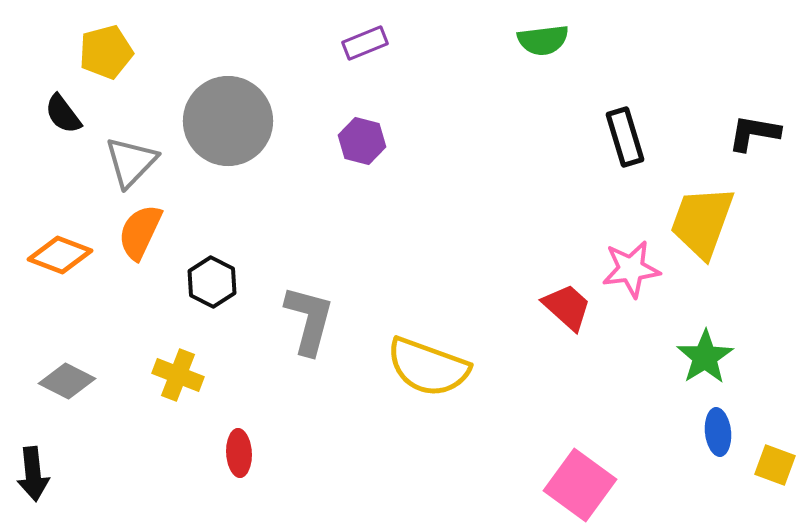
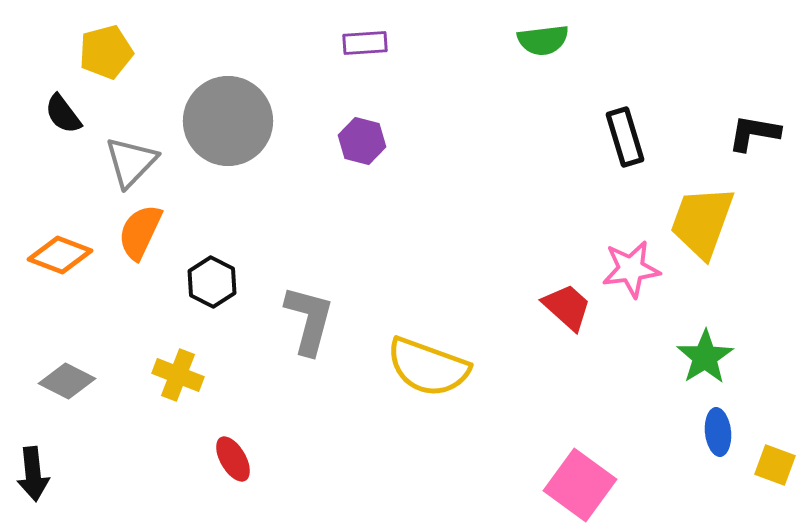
purple rectangle: rotated 18 degrees clockwise
red ellipse: moved 6 px left, 6 px down; rotated 27 degrees counterclockwise
